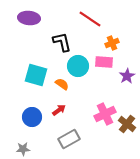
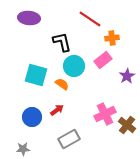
orange cross: moved 5 px up; rotated 16 degrees clockwise
pink rectangle: moved 1 px left, 2 px up; rotated 42 degrees counterclockwise
cyan circle: moved 4 px left
red arrow: moved 2 px left
brown cross: moved 1 px down
